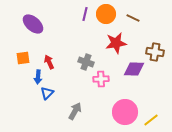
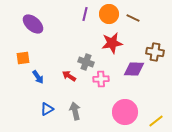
orange circle: moved 3 px right
red star: moved 4 px left
red arrow: moved 20 px right, 14 px down; rotated 32 degrees counterclockwise
blue arrow: rotated 40 degrees counterclockwise
blue triangle: moved 16 px down; rotated 16 degrees clockwise
gray arrow: rotated 42 degrees counterclockwise
yellow line: moved 5 px right, 1 px down
